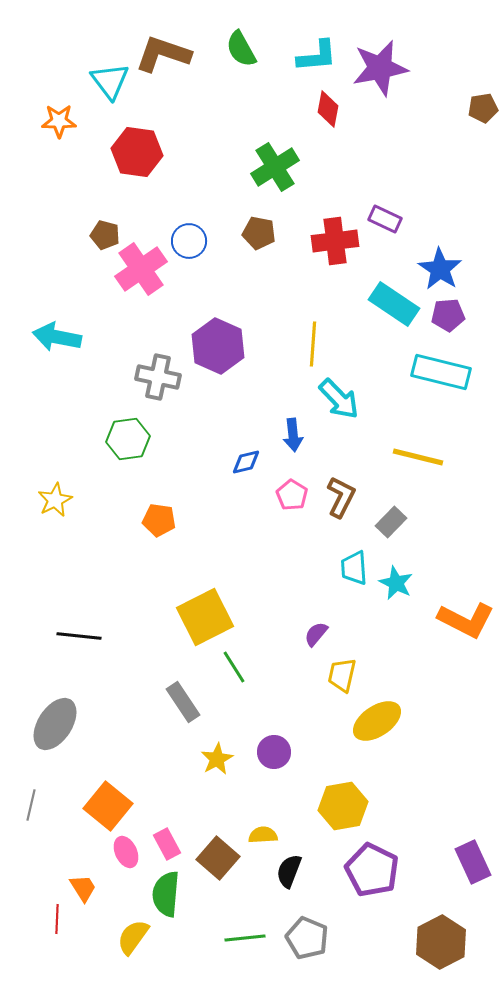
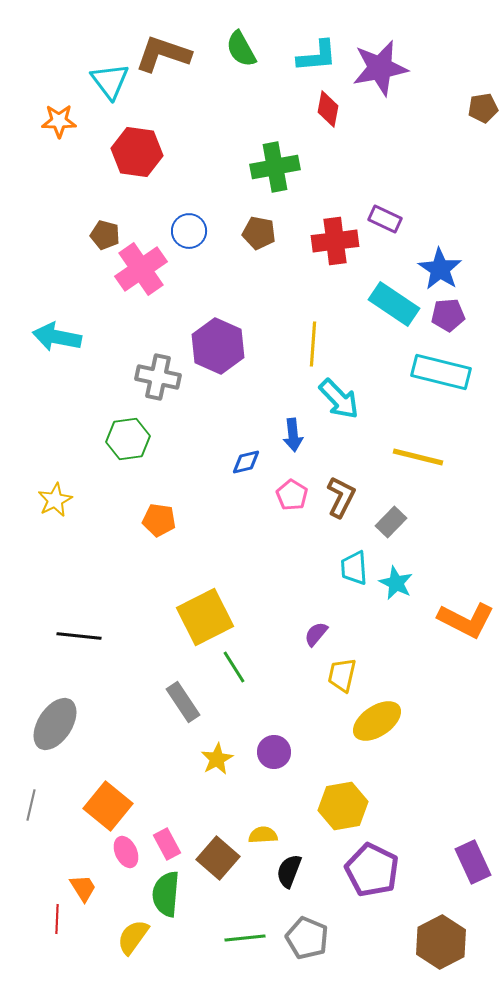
green cross at (275, 167): rotated 21 degrees clockwise
blue circle at (189, 241): moved 10 px up
